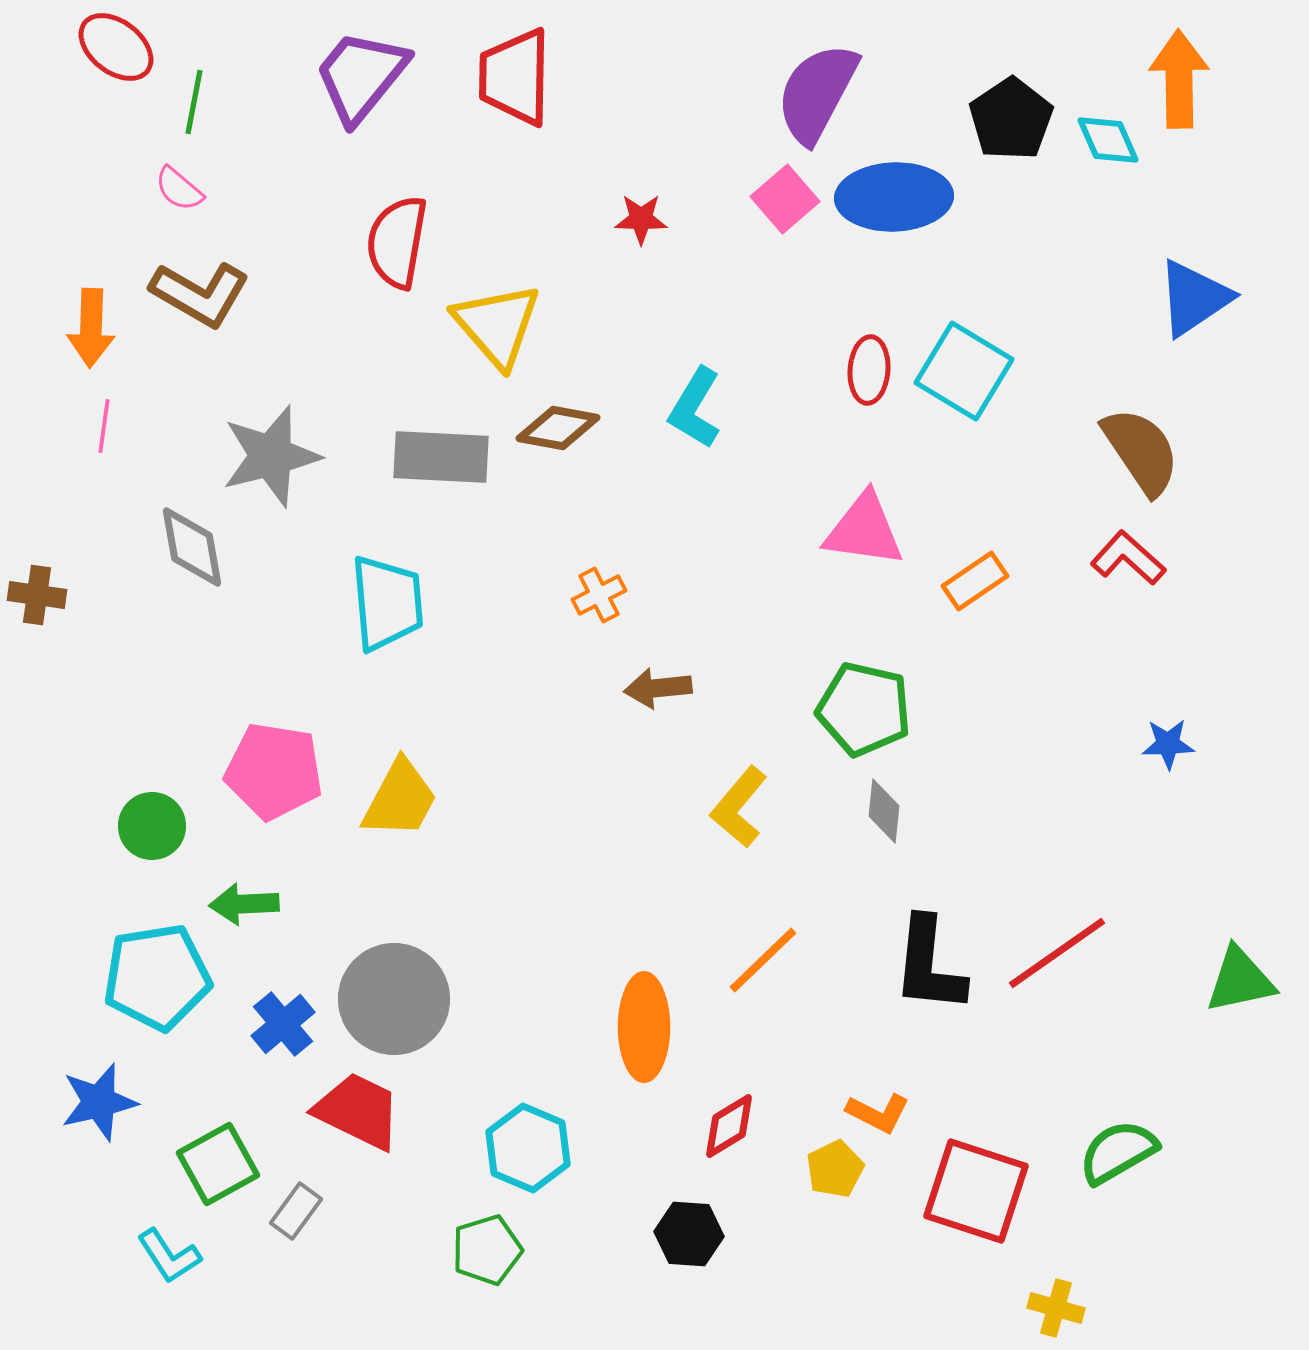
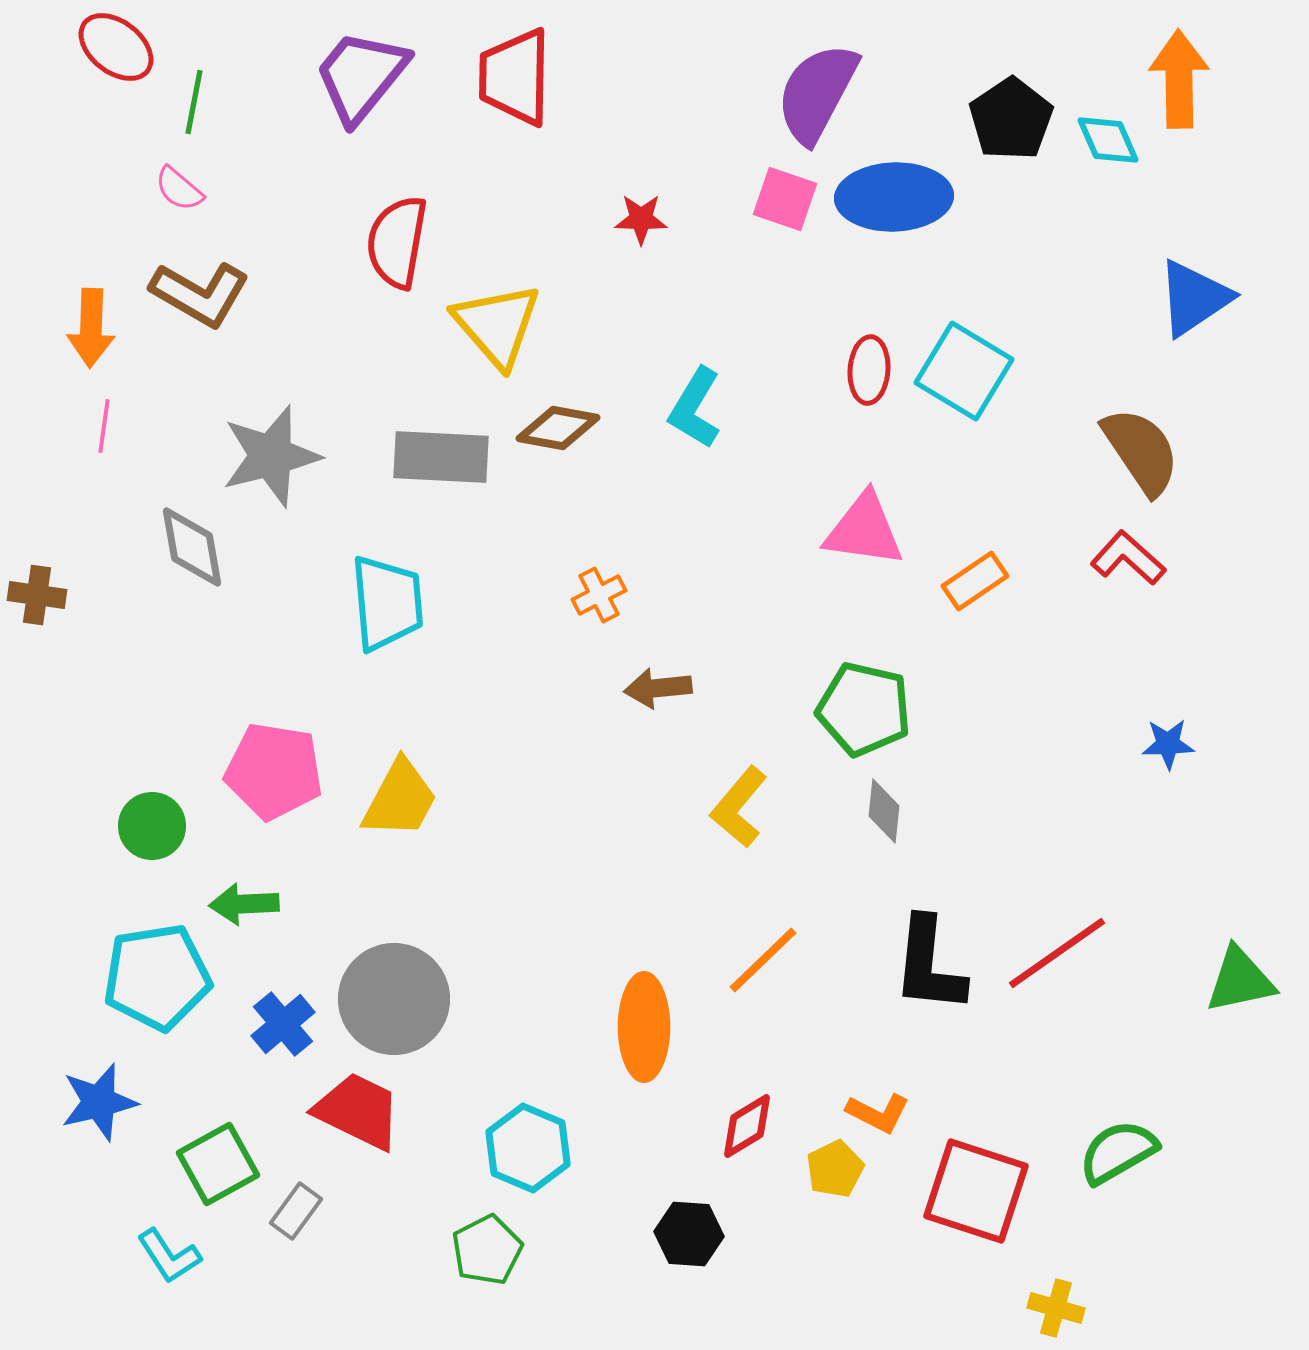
pink square at (785, 199): rotated 30 degrees counterclockwise
red diamond at (729, 1126): moved 18 px right
green pentagon at (487, 1250): rotated 10 degrees counterclockwise
